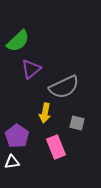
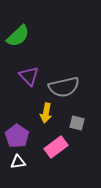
green semicircle: moved 5 px up
purple triangle: moved 2 px left, 7 px down; rotated 35 degrees counterclockwise
gray semicircle: rotated 12 degrees clockwise
yellow arrow: moved 1 px right
pink rectangle: rotated 75 degrees clockwise
white triangle: moved 6 px right
